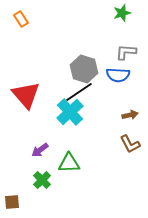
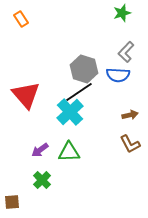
gray L-shape: rotated 50 degrees counterclockwise
green triangle: moved 11 px up
